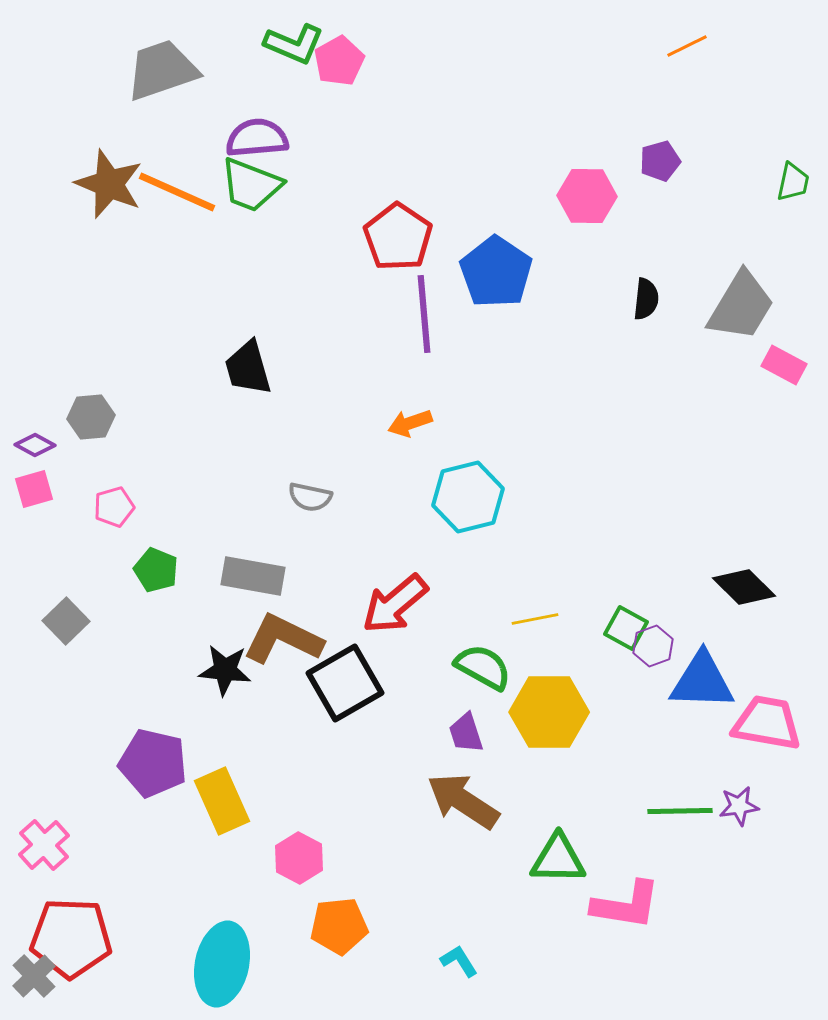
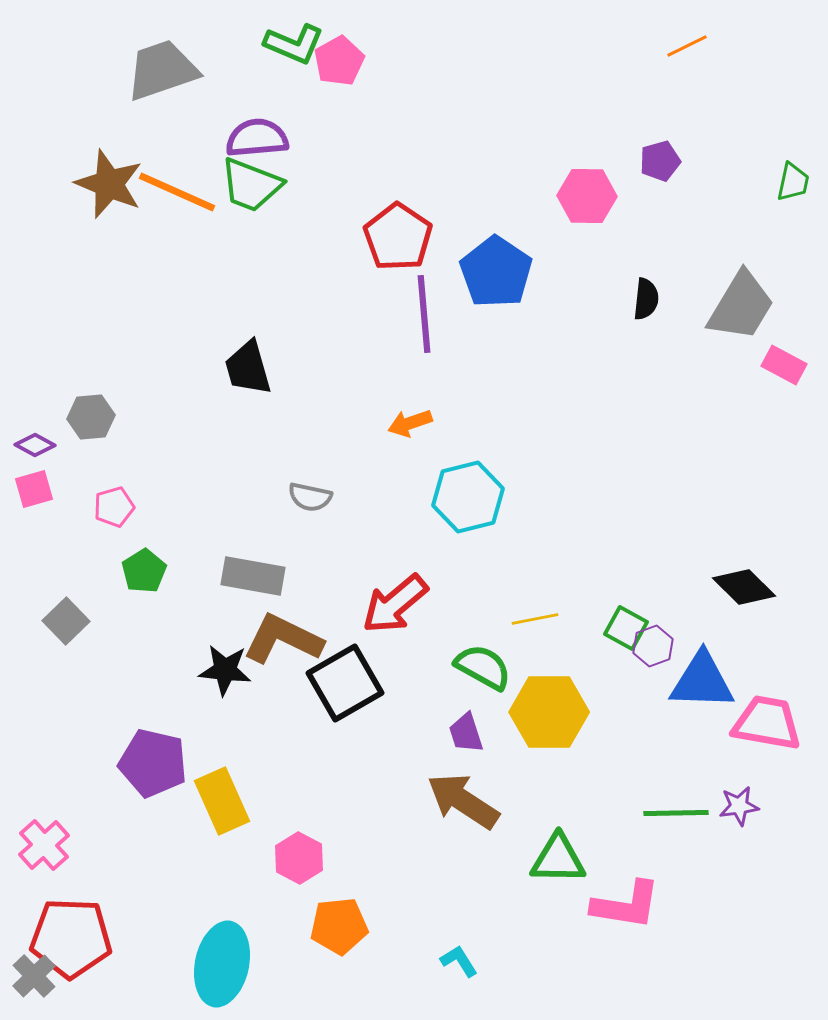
green pentagon at (156, 570): moved 12 px left, 1 px down; rotated 18 degrees clockwise
green line at (680, 811): moved 4 px left, 2 px down
